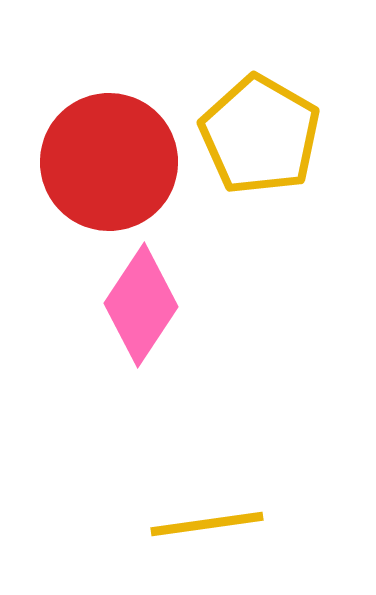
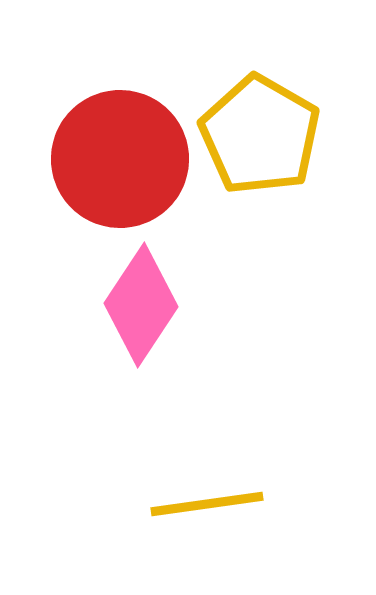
red circle: moved 11 px right, 3 px up
yellow line: moved 20 px up
